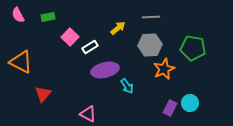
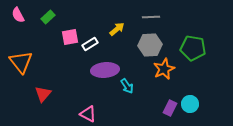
green rectangle: rotated 32 degrees counterclockwise
yellow arrow: moved 1 px left, 1 px down
pink square: rotated 36 degrees clockwise
white rectangle: moved 3 px up
orange triangle: rotated 25 degrees clockwise
purple ellipse: rotated 8 degrees clockwise
cyan circle: moved 1 px down
